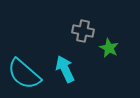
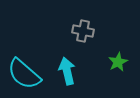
green star: moved 9 px right, 14 px down; rotated 18 degrees clockwise
cyan arrow: moved 2 px right, 2 px down; rotated 12 degrees clockwise
